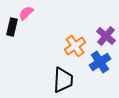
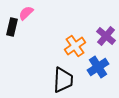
blue cross: moved 2 px left, 5 px down
